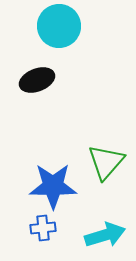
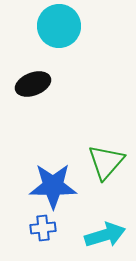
black ellipse: moved 4 px left, 4 px down
